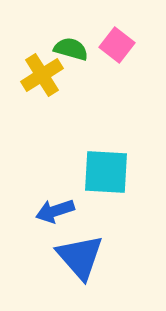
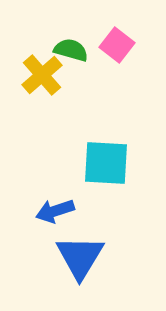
green semicircle: moved 1 px down
yellow cross: rotated 9 degrees counterclockwise
cyan square: moved 9 px up
blue triangle: rotated 12 degrees clockwise
